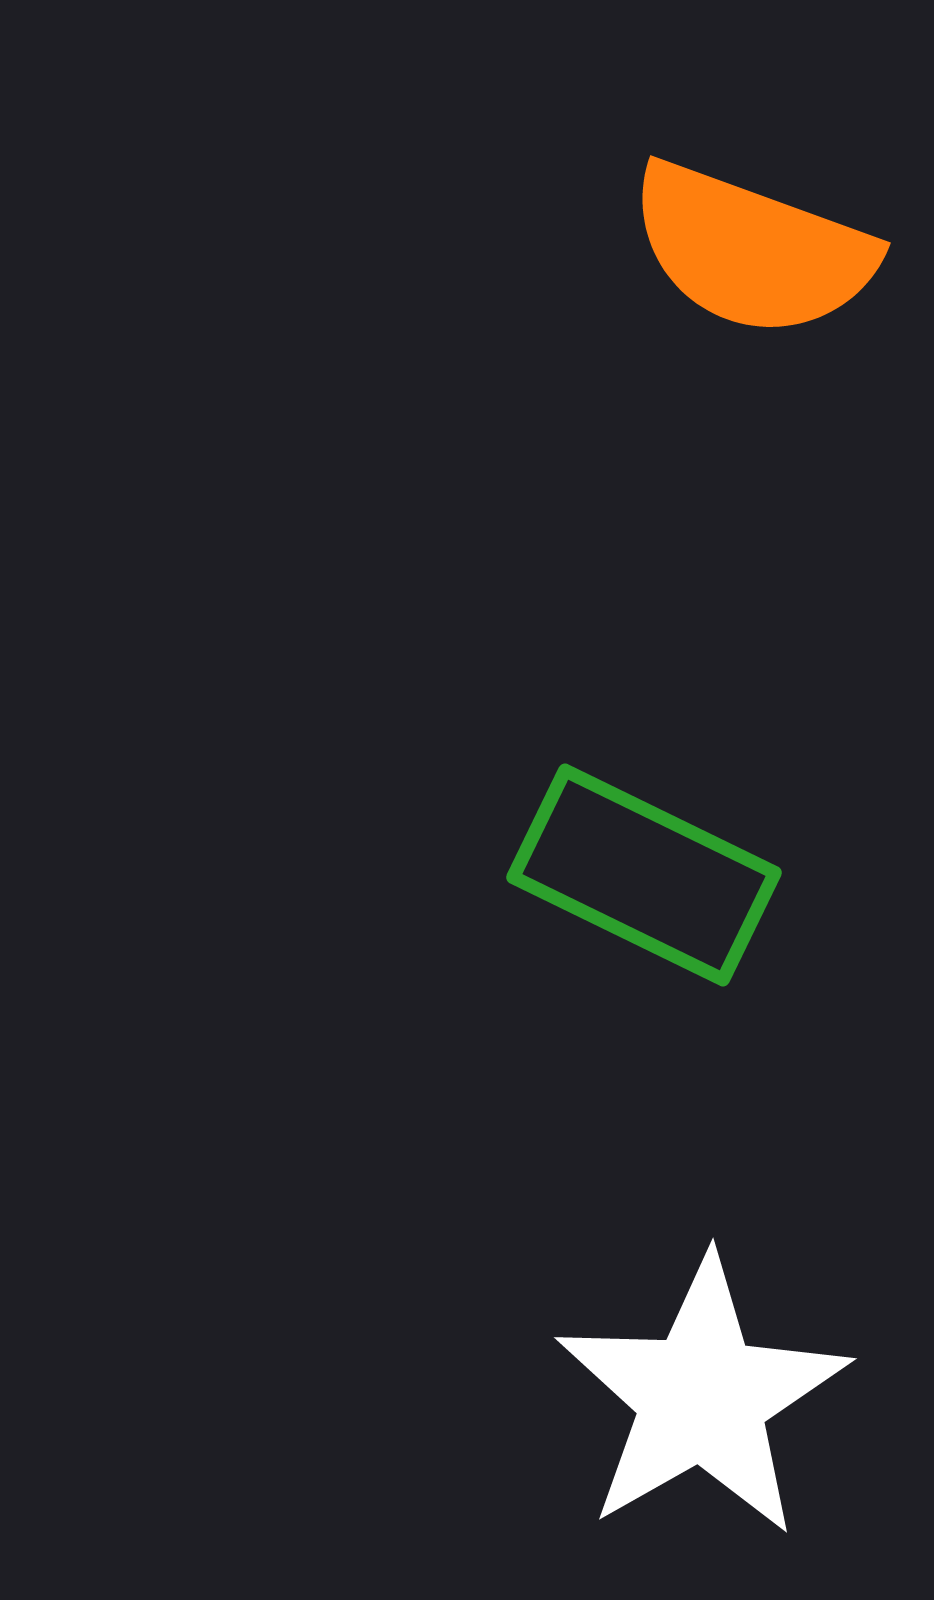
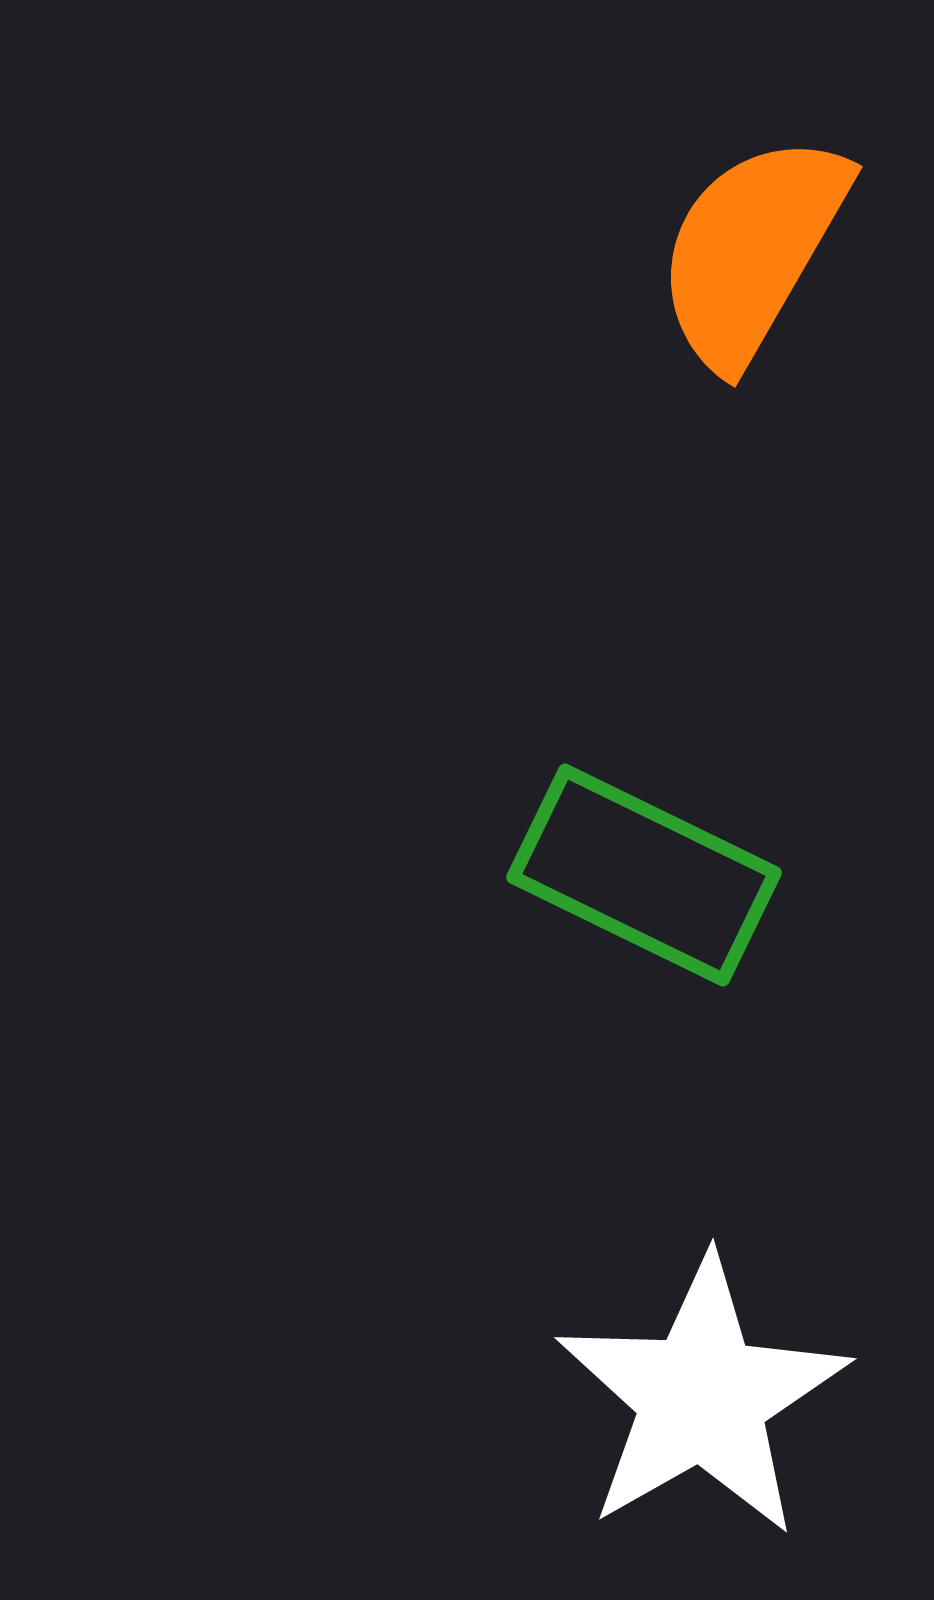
orange semicircle: rotated 100 degrees clockwise
